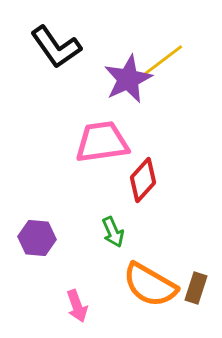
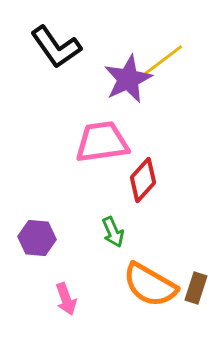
pink arrow: moved 11 px left, 7 px up
